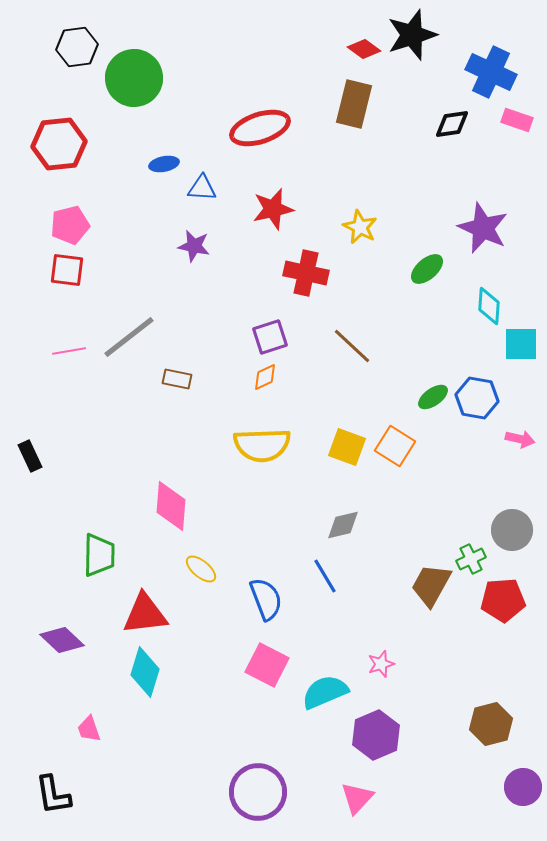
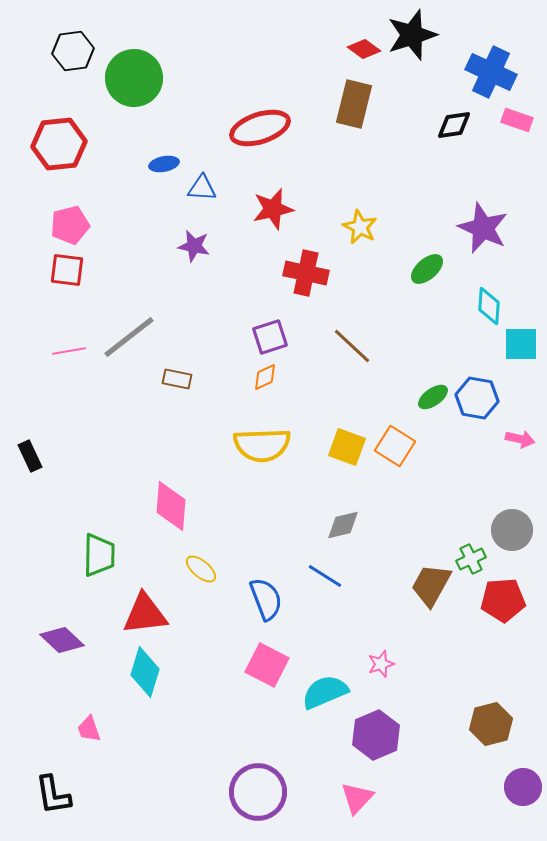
black hexagon at (77, 47): moved 4 px left, 4 px down
black diamond at (452, 124): moved 2 px right, 1 px down
blue line at (325, 576): rotated 27 degrees counterclockwise
